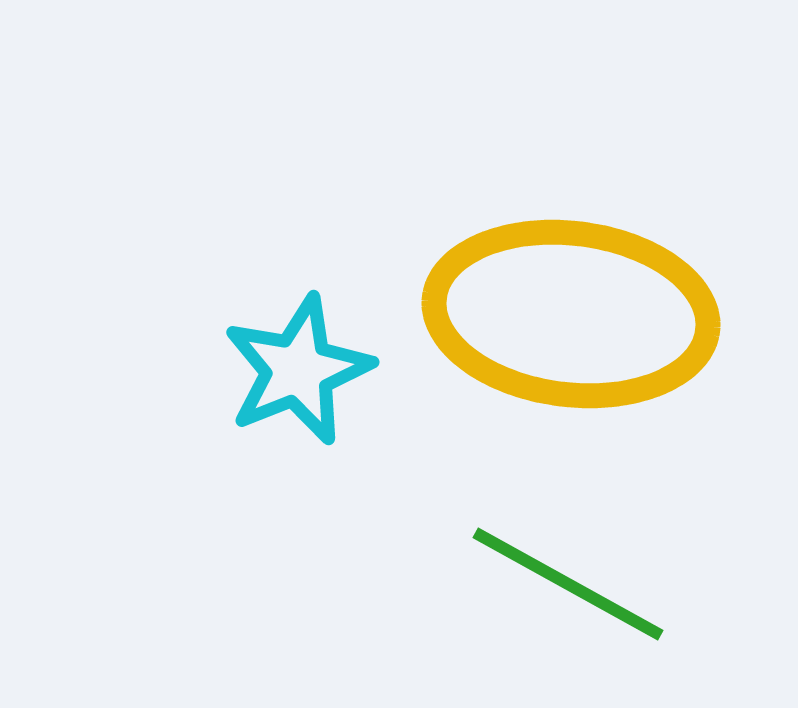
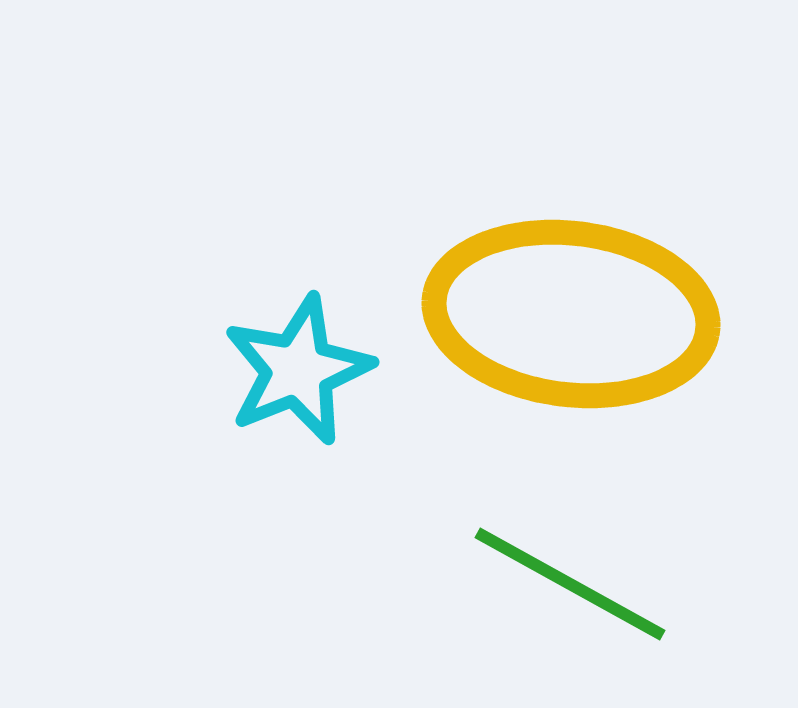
green line: moved 2 px right
